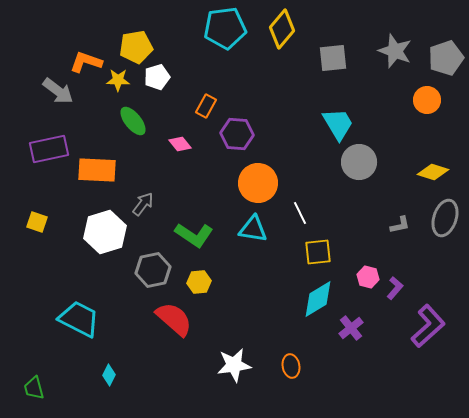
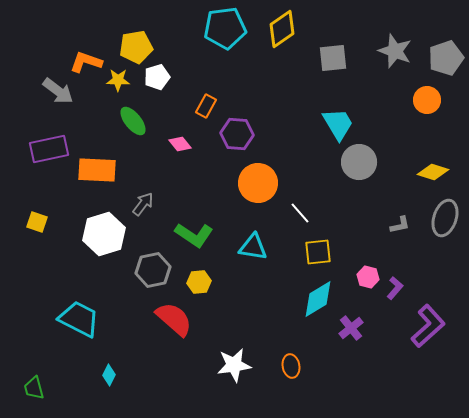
yellow diamond at (282, 29): rotated 15 degrees clockwise
white line at (300, 213): rotated 15 degrees counterclockwise
cyan triangle at (253, 229): moved 18 px down
white hexagon at (105, 232): moved 1 px left, 2 px down
